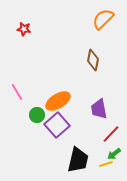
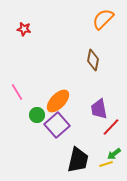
orange ellipse: rotated 15 degrees counterclockwise
red line: moved 7 px up
